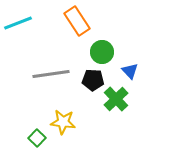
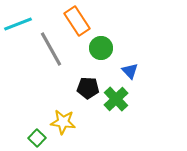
cyan line: moved 1 px down
green circle: moved 1 px left, 4 px up
gray line: moved 25 px up; rotated 69 degrees clockwise
black pentagon: moved 5 px left, 8 px down
